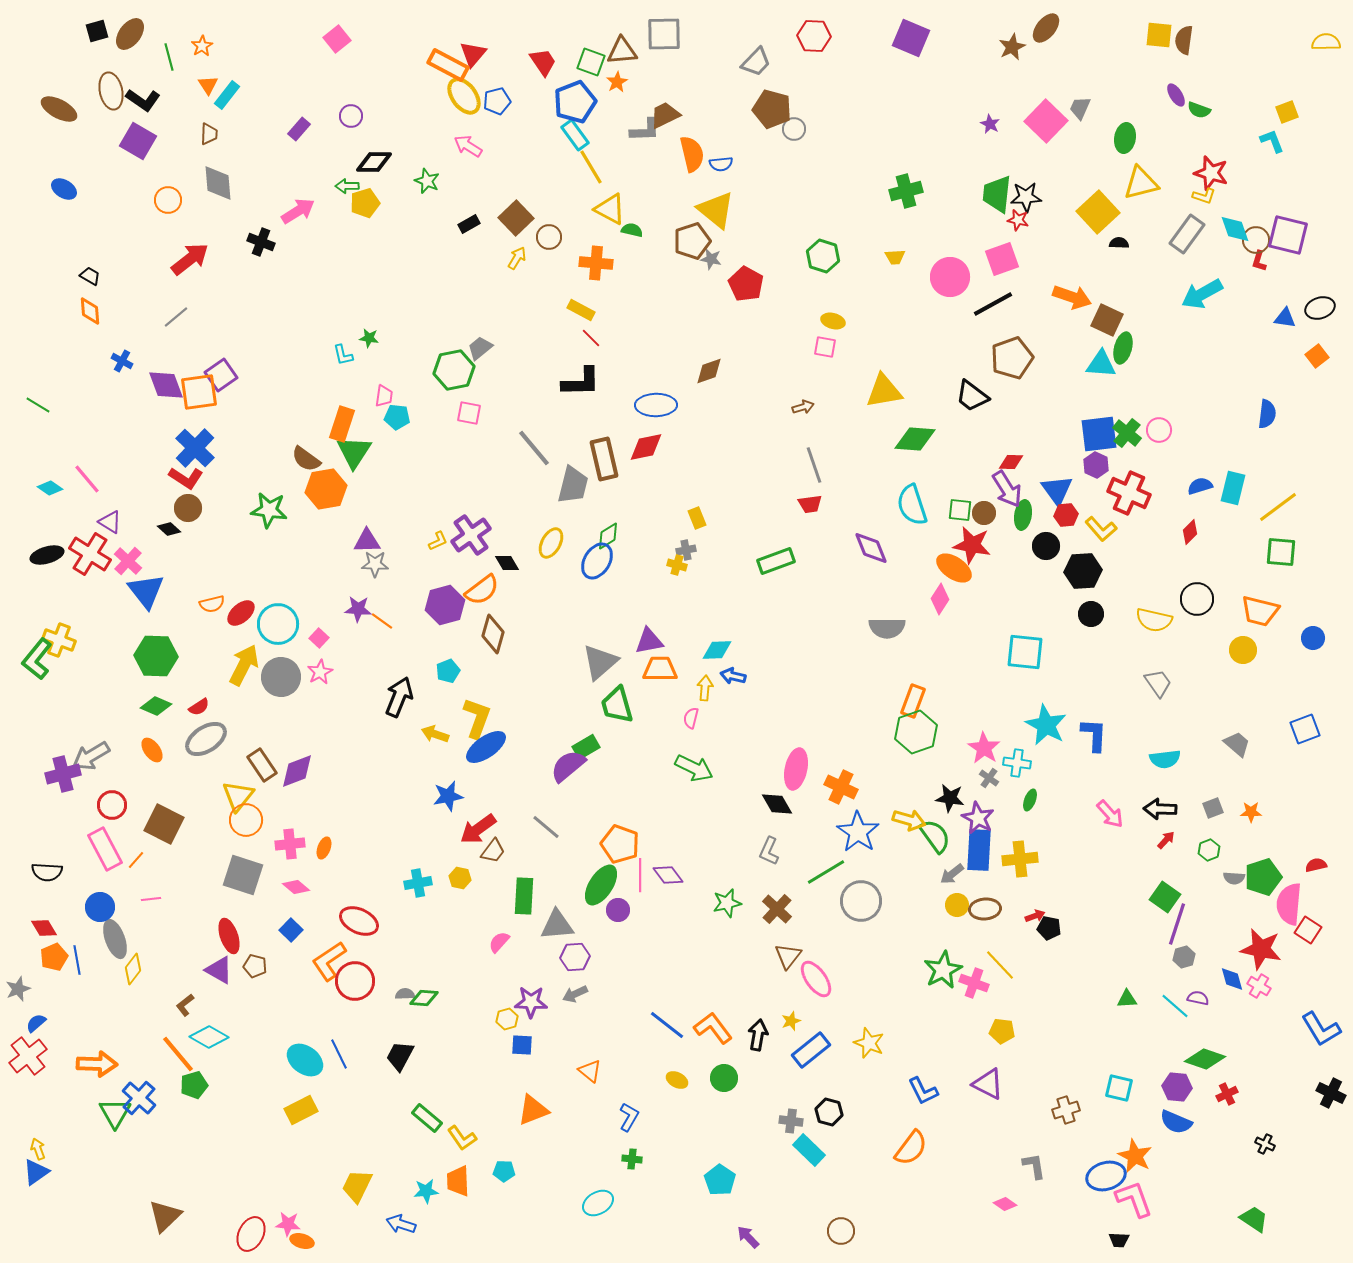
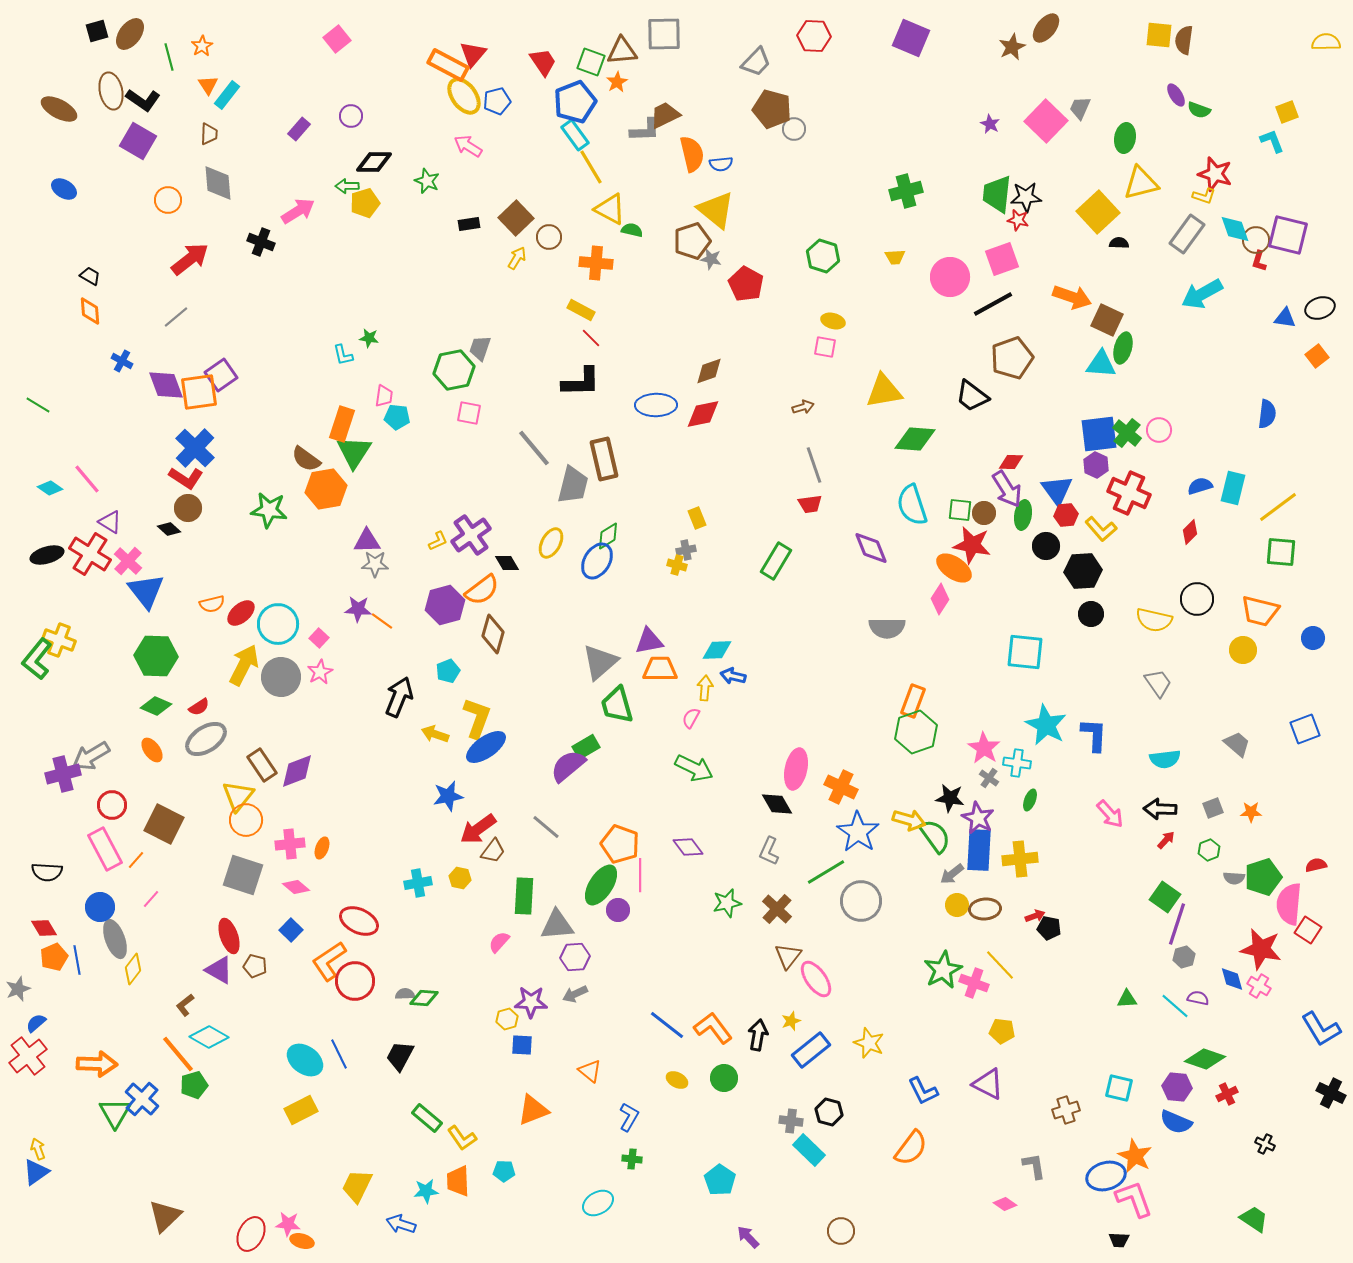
red star at (1211, 173): moved 4 px right, 1 px down
black rectangle at (469, 224): rotated 20 degrees clockwise
gray trapezoid at (480, 348): rotated 32 degrees counterclockwise
red diamond at (646, 447): moved 57 px right, 33 px up
green rectangle at (776, 561): rotated 39 degrees counterclockwise
pink semicircle at (691, 718): rotated 15 degrees clockwise
orange ellipse at (324, 848): moved 2 px left
purple diamond at (668, 875): moved 20 px right, 28 px up
pink line at (151, 899): rotated 42 degrees counterclockwise
blue cross at (139, 1098): moved 3 px right, 1 px down
